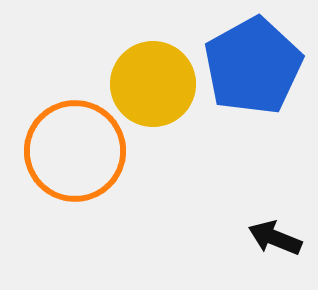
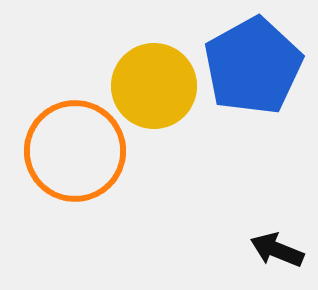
yellow circle: moved 1 px right, 2 px down
black arrow: moved 2 px right, 12 px down
